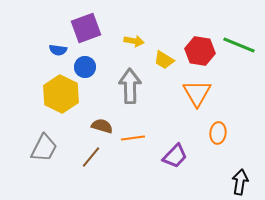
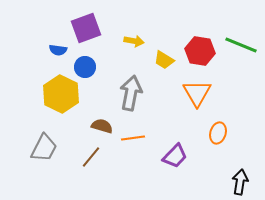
green line: moved 2 px right
gray arrow: moved 1 px right, 7 px down; rotated 12 degrees clockwise
orange ellipse: rotated 10 degrees clockwise
